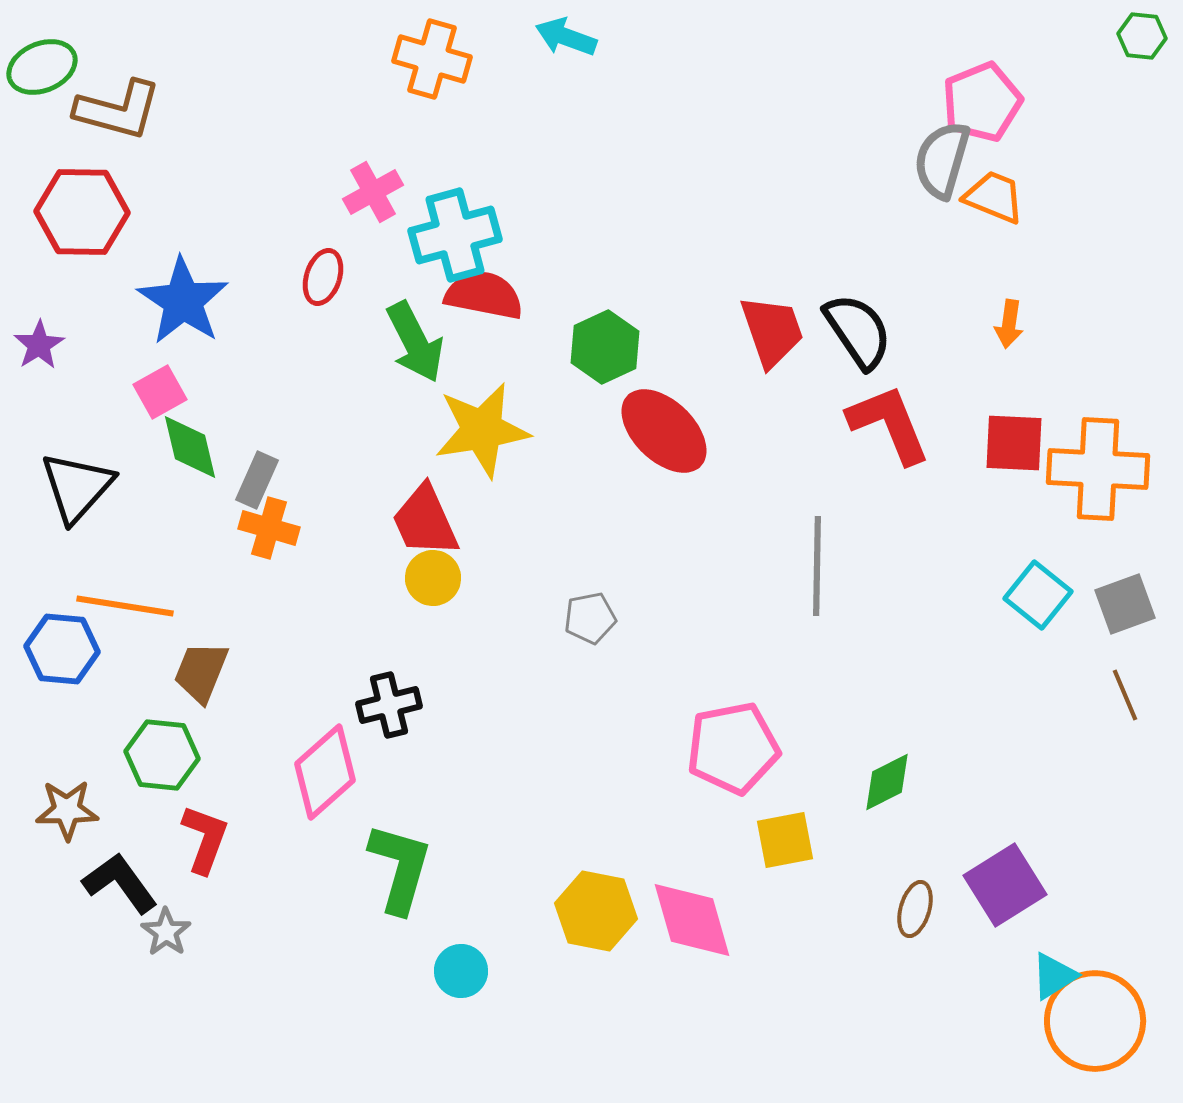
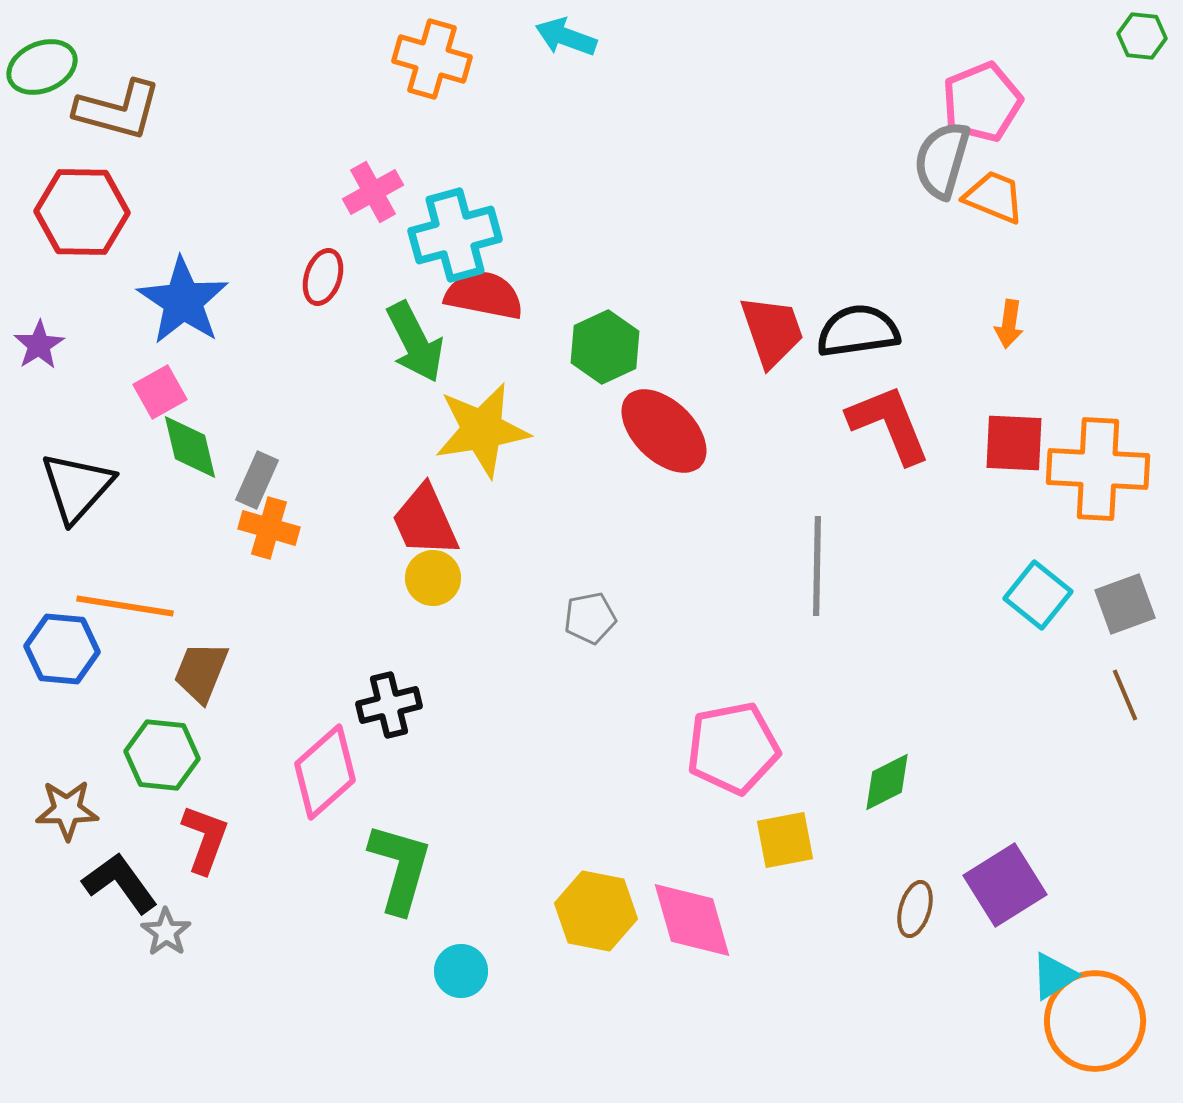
black semicircle at (858, 331): rotated 64 degrees counterclockwise
